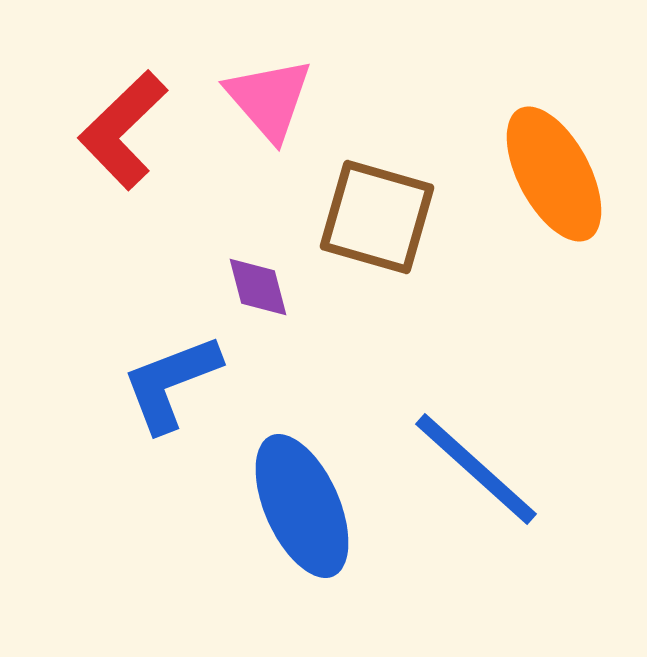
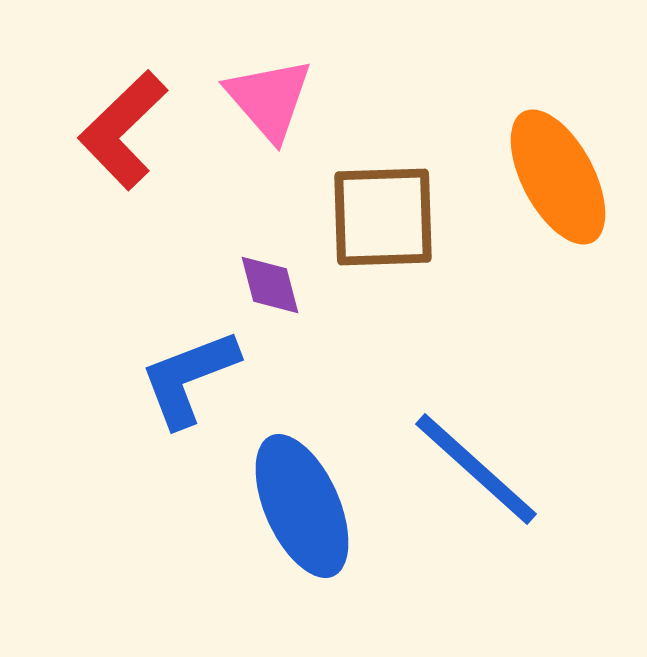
orange ellipse: moved 4 px right, 3 px down
brown square: moved 6 px right; rotated 18 degrees counterclockwise
purple diamond: moved 12 px right, 2 px up
blue L-shape: moved 18 px right, 5 px up
